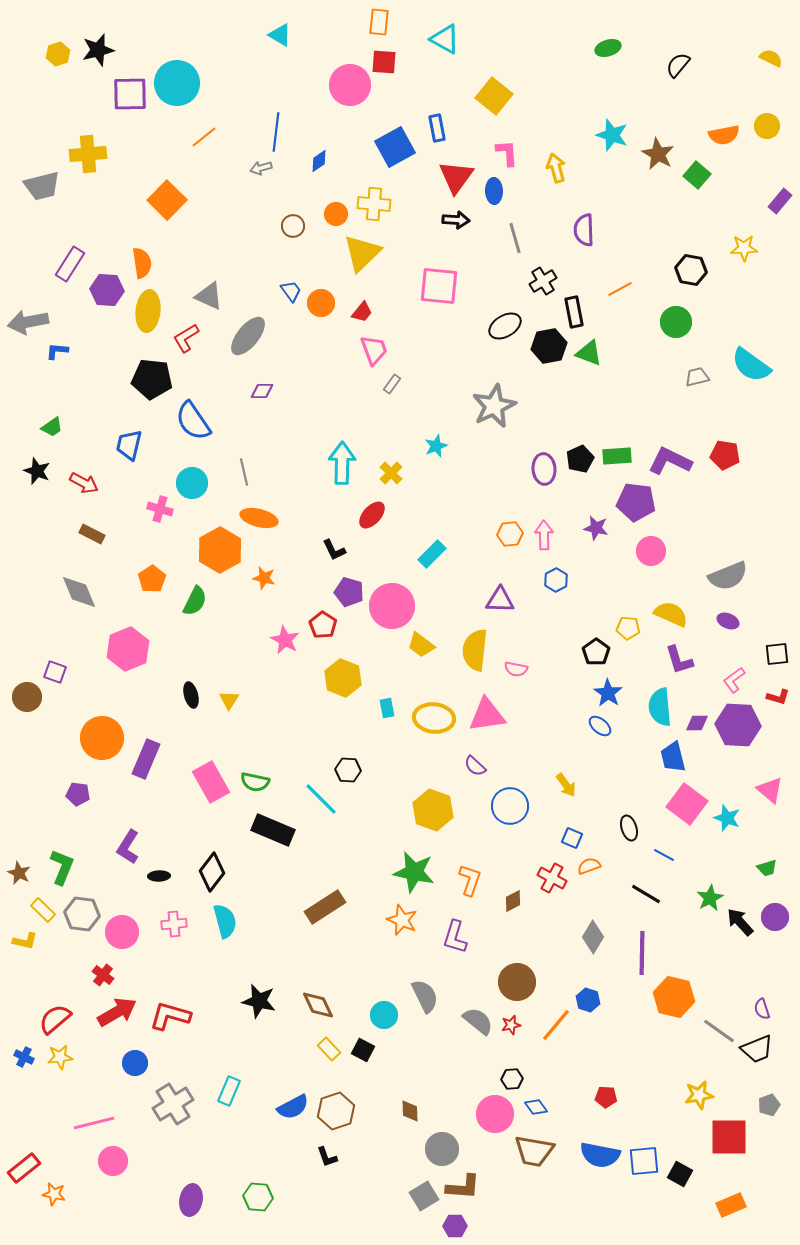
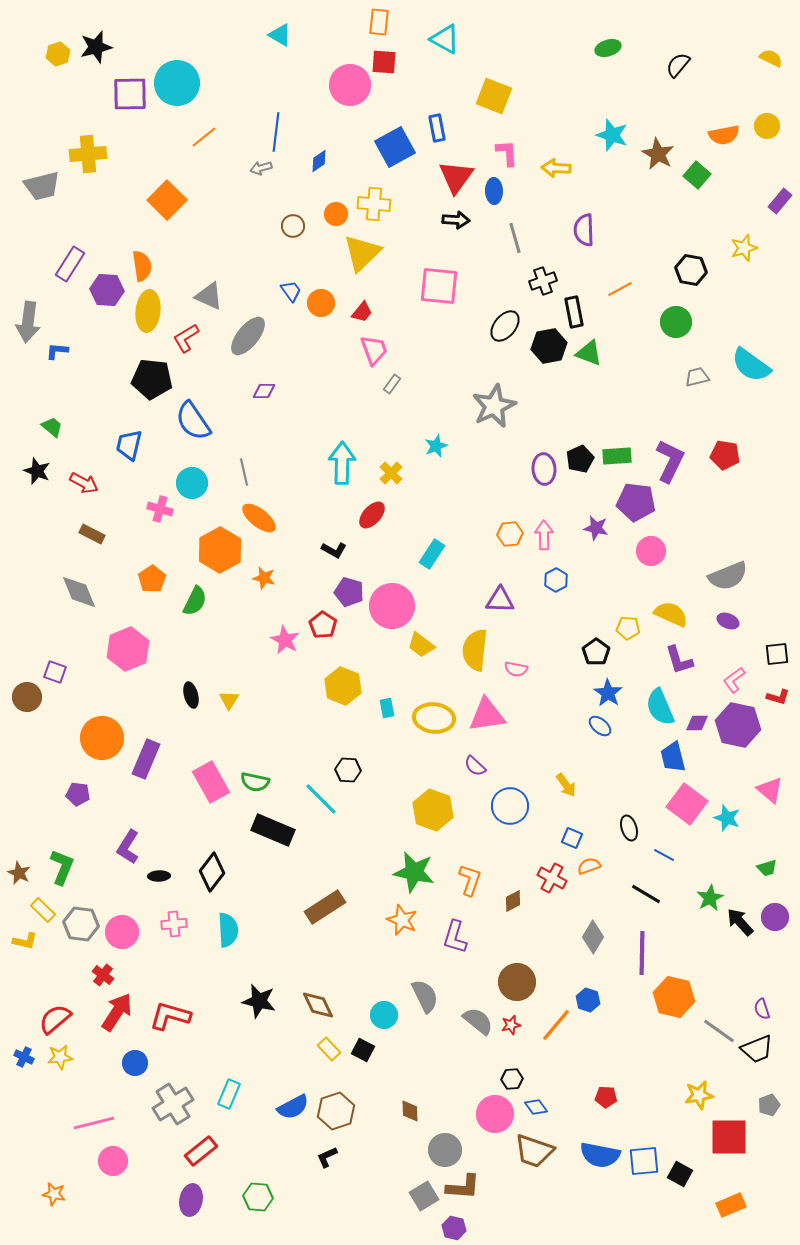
black star at (98, 50): moved 2 px left, 3 px up
yellow square at (494, 96): rotated 18 degrees counterclockwise
yellow arrow at (556, 168): rotated 72 degrees counterclockwise
yellow star at (744, 248): rotated 16 degrees counterclockwise
orange semicircle at (142, 263): moved 3 px down
black cross at (543, 281): rotated 12 degrees clockwise
gray arrow at (28, 322): rotated 72 degrees counterclockwise
black ellipse at (505, 326): rotated 20 degrees counterclockwise
purple diamond at (262, 391): moved 2 px right
green trapezoid at (52, 427): rotated 105 degrees counterclockwise
purple L-shape at (670, 461): rotated 90 degrees clockwise
orange ellipse at (259, 518): rotated 24 degrees clockwise
black L-shape at (334, 550): rotated 35 degrees counterclockwise
cyan rectangle at (432, 554): rotated 12 degrees counterclockwise
yellow hexagon at (343, 678): moved 8 px down
cyan semicircle at (660, 707): rotated 18 degrees counterclockwise
purple hexagon at (738, 725): rotated 9 degrees clockwise
gray hexagon at (82, 914): moved 1 px left, 10 px down
cyan semicircle at (225, 921): moved 3 px right, 9 px down; rotated 12 degrees clockwise
red arrow at (117, 1012): rotated 27 degrees counterclockwise
cyan rectangle at (229, 1091): moved 3 px down
gray circle at (442, 1149): moved 3 px right, 1 px down
brown trapezoid at (534, 1151): rotated 9 degrees clockwise
black L-shape at (327, 1157): rotated 85 degrees clockwise
red rectangle at (24, 1168): moved 177 px right, 17 px up
purple hexagon at (455, 1226): moved 1 px left, 2 px down; rotated 15 degrees clockwise
